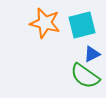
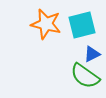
orange star: moved 1 px right, 1 px down
